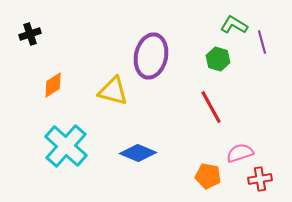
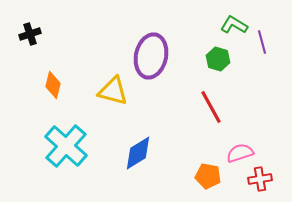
orange diamond: rotated 44 degrees counterclockwise
blue diamond: rotated 54 degrees counterclockwise
